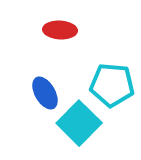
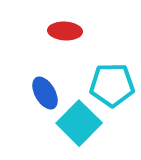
red ellipse: moved 5 px right, 1 px down
cyan pentagon: rotated 6 degrees counterclockwise
